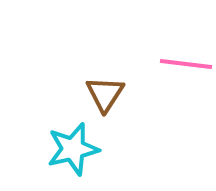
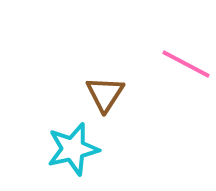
pink line: rotated 21 degrees clockwise
